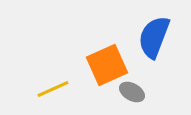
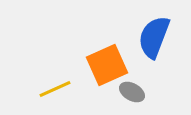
yellow line: moved 2 px right
